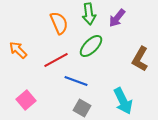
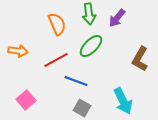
orange semicircle: moved 2 px left, 1 px down
orange arrow: moved 1 px down; rotated 144 degrees clockwise
